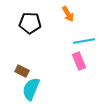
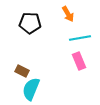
cyan line: moved 4 px left, 3 px up
